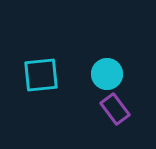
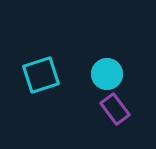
cyan square: rotated 12 degrees counterclockwise
